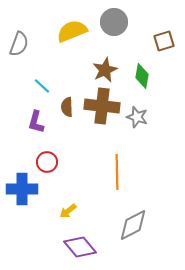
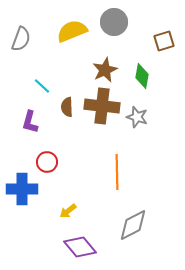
gray semicircle: moved 2 px right, 5 px up
purple L-shape: moved 6 px left
